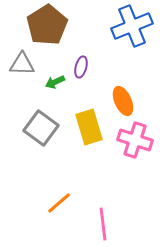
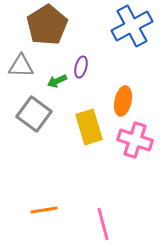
blue cross: rotated 6 degrees counterclockwise
gray triangle: moved 1 px left, 2 px down
green arrow: moved 2 px right, 1 px up
orange ellipse: rotated 36 degrees clockwise
gray square: moved 7 px left, 14 px up
orange line: moved 15 px left, 7 px down; rotated 32 degrees clockwise
pink line: rotated 8 degrees counterclockwise
